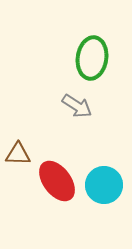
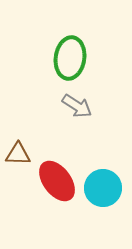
green ellipse: moved 22 px left
cyan circle: moved 1 px left, 3 px down
